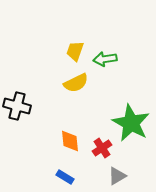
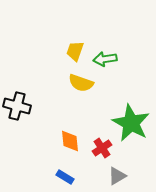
yellow semicircle: moved 5 px right; rotated 45 degrees clockwise
